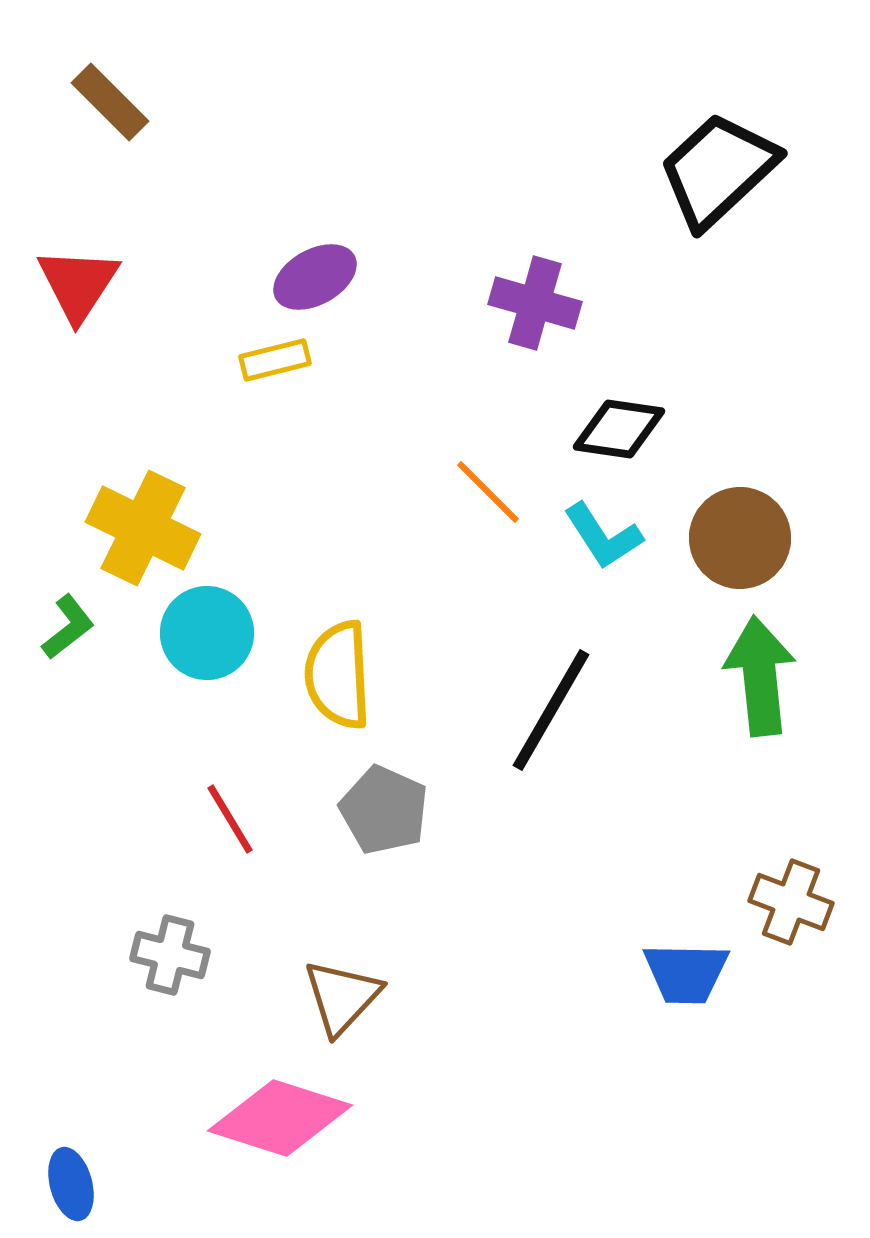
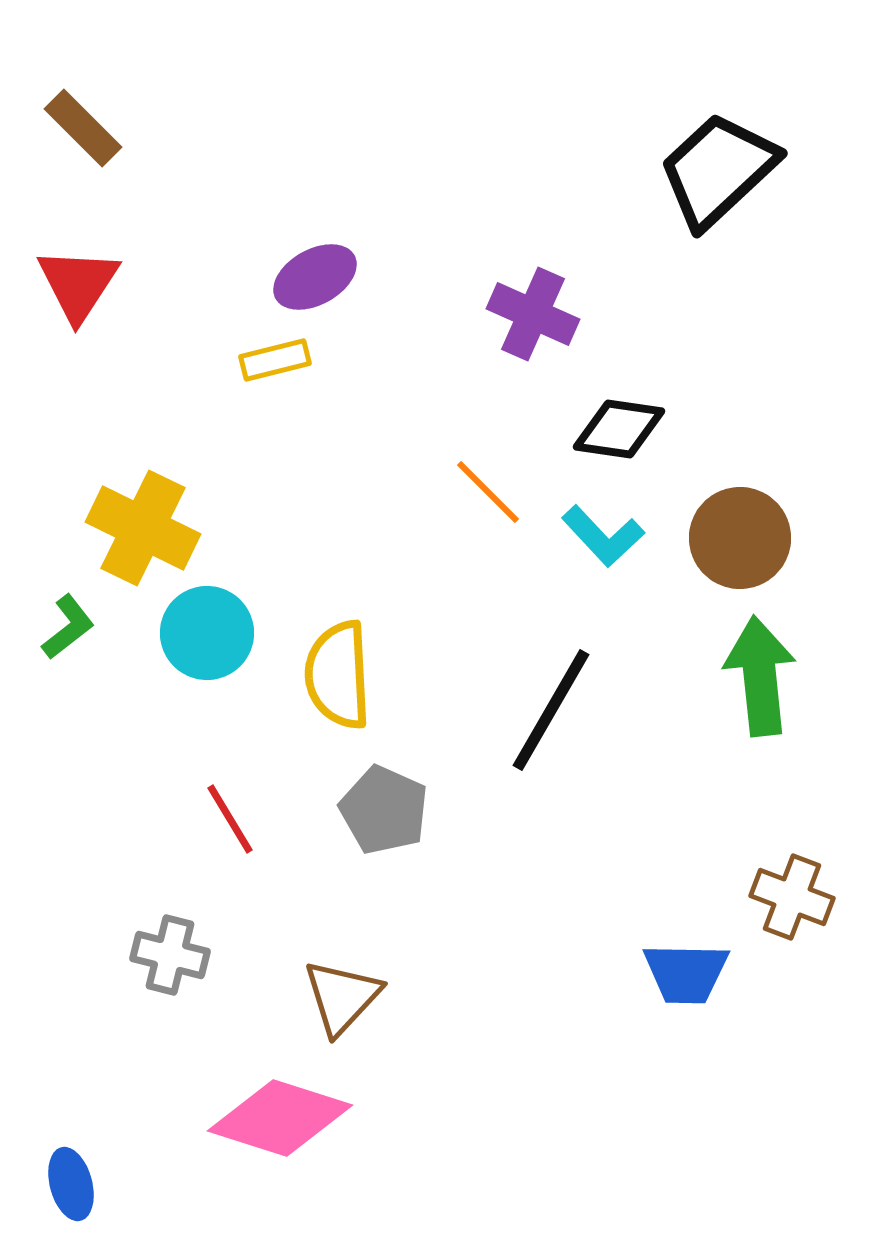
brown rectangle: moved 27 px left, 26 px down
purple cross: moved 2 px left, 11 px down; rotated 8 degrees clockwise
cyan L-shape: rotated 10 degrees counterclockwise
brown cross: moved 1 px right, 5 px up
